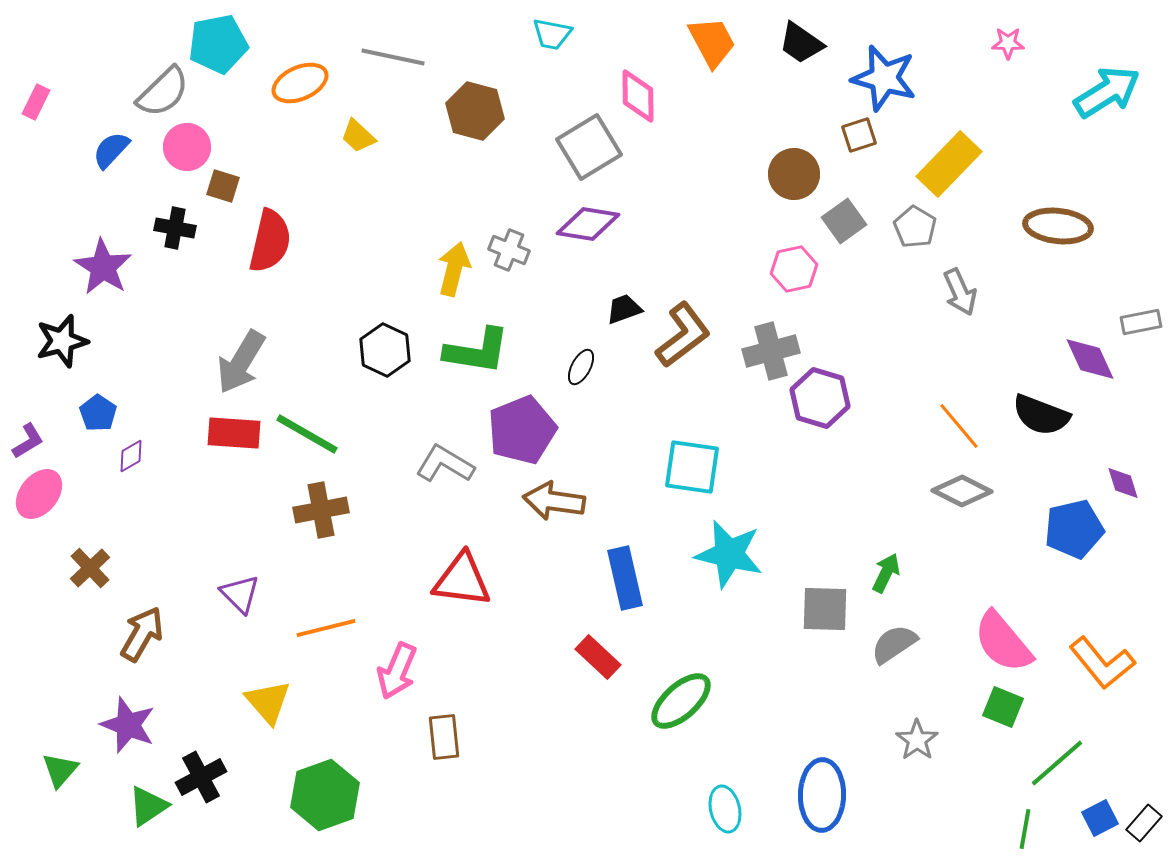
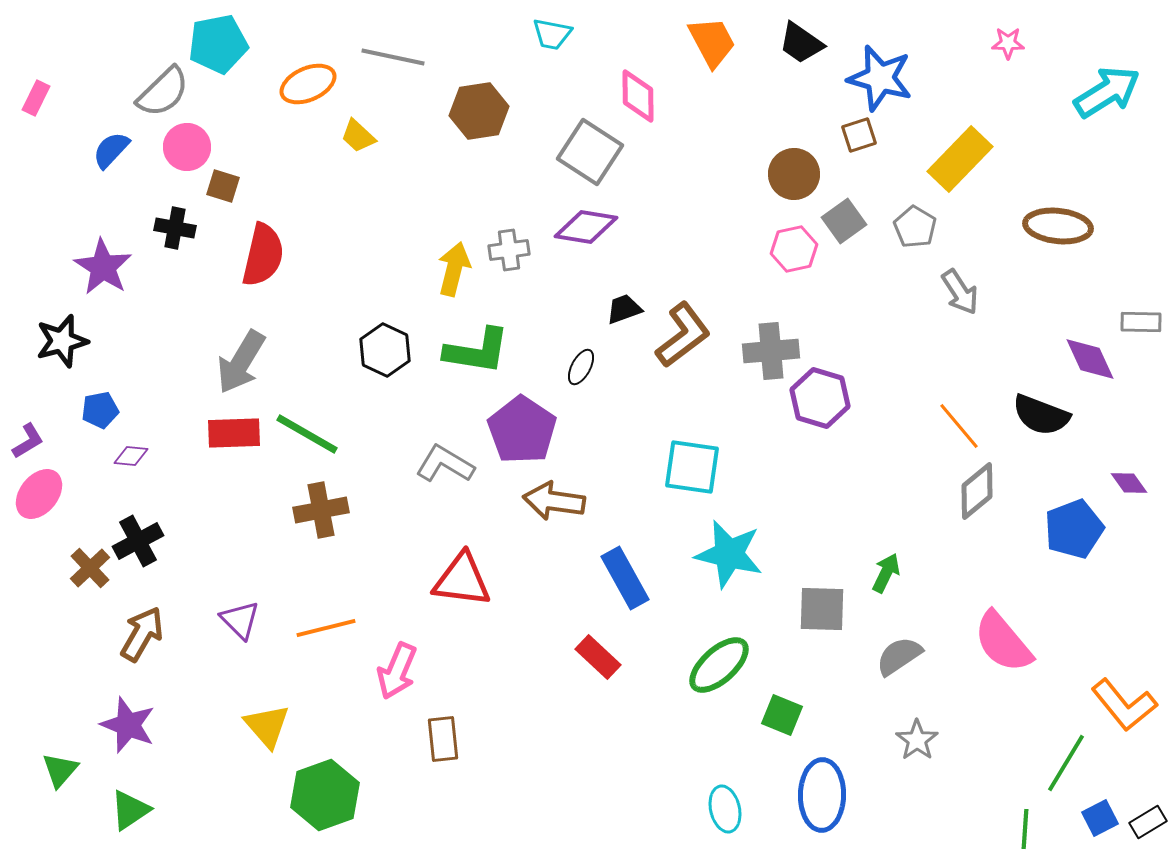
blue star at (884, 78): moved 4 px left
orange ellipse at (300, 83): moved 8 px right, 1 px down
pink rectangle at (36, 102): moved 4 px up
brown hexagon at (475, 111): moved 4 px right; rotated 24 degrees counterclockwise
gray square at (589, 147): moved 1 px right, 5 px down; rotated 26 degrees counterclockwise
yellow rectangle at (949, 164): moved 11 px right, 5 px up
purple diamond at (588, 224): moved 2 px left, 3 px down
red semicircle at (270, 241): moved 7 px left, 14 px down
gray cross at (509, 250): rotated 30 degrees counterclockwise
pink hexagon at (794, 269): moved 20 px up
gray arrow at (960, 292): rotated 9 degrees counterclockwise
gray rectangle at (1141, 322): rotated 12 degrees clockwise
gray cross at (771, 351): rotated 10 degrees clockwise
blue pentagon at (98, 413): moved 2 px right, 3 px up; rotated 27 degrees clockwise
purple pentagon at (522, 430): rotated 16 degrees counterclockwise
red rectangle at (234, 433): rotated 6 degrees counterclockwise
purple diamond at (131, 456): rotated 36 degrees clockwise
purple diamond at (1123, 483): moved 6 px right; rotated 18 degrees counterclockwise
gray diamond at (962, 491): moved 15 px right; rotated 66 degrees counterclockwise
blue pentagon at (1074, 529): rotated 8 degrees counterclockwise
blue rectangle at (625, 578): rotated 16 degrees counterclockwise
purple triangle at (240, 594): moved 26 px down
gray square at (825, 609): moved 3 px left
gray semicircle at (894, 644): moved 5 px right, 12 px down
orange L-shape at (1102, 663): moved 22 px right, 42 px down
green ellipse at (681, 701): moved 38 px right, 36 px up
yellow triangle at (268, 702): moved 1 px left, 24 px down
green square at (1003, 707): moved 221 px left, 8 px down
brown rectangle at (444, 737): moved 1 px left, 2 px down
green line at (1057, 763): moved 9 px right; rotated 18 degrees counterclockwise
black cross at (201, 777): moved 63 px left, 236 px up
green triangle at (148, 806): moved 18 px left, 4 px down
black rectangle at (1144, 823): moved 4 px right, 1 px up; rotated 18 degrees clockwise
green line at (1025, 829): rotated 6 degrees counterclockwise
